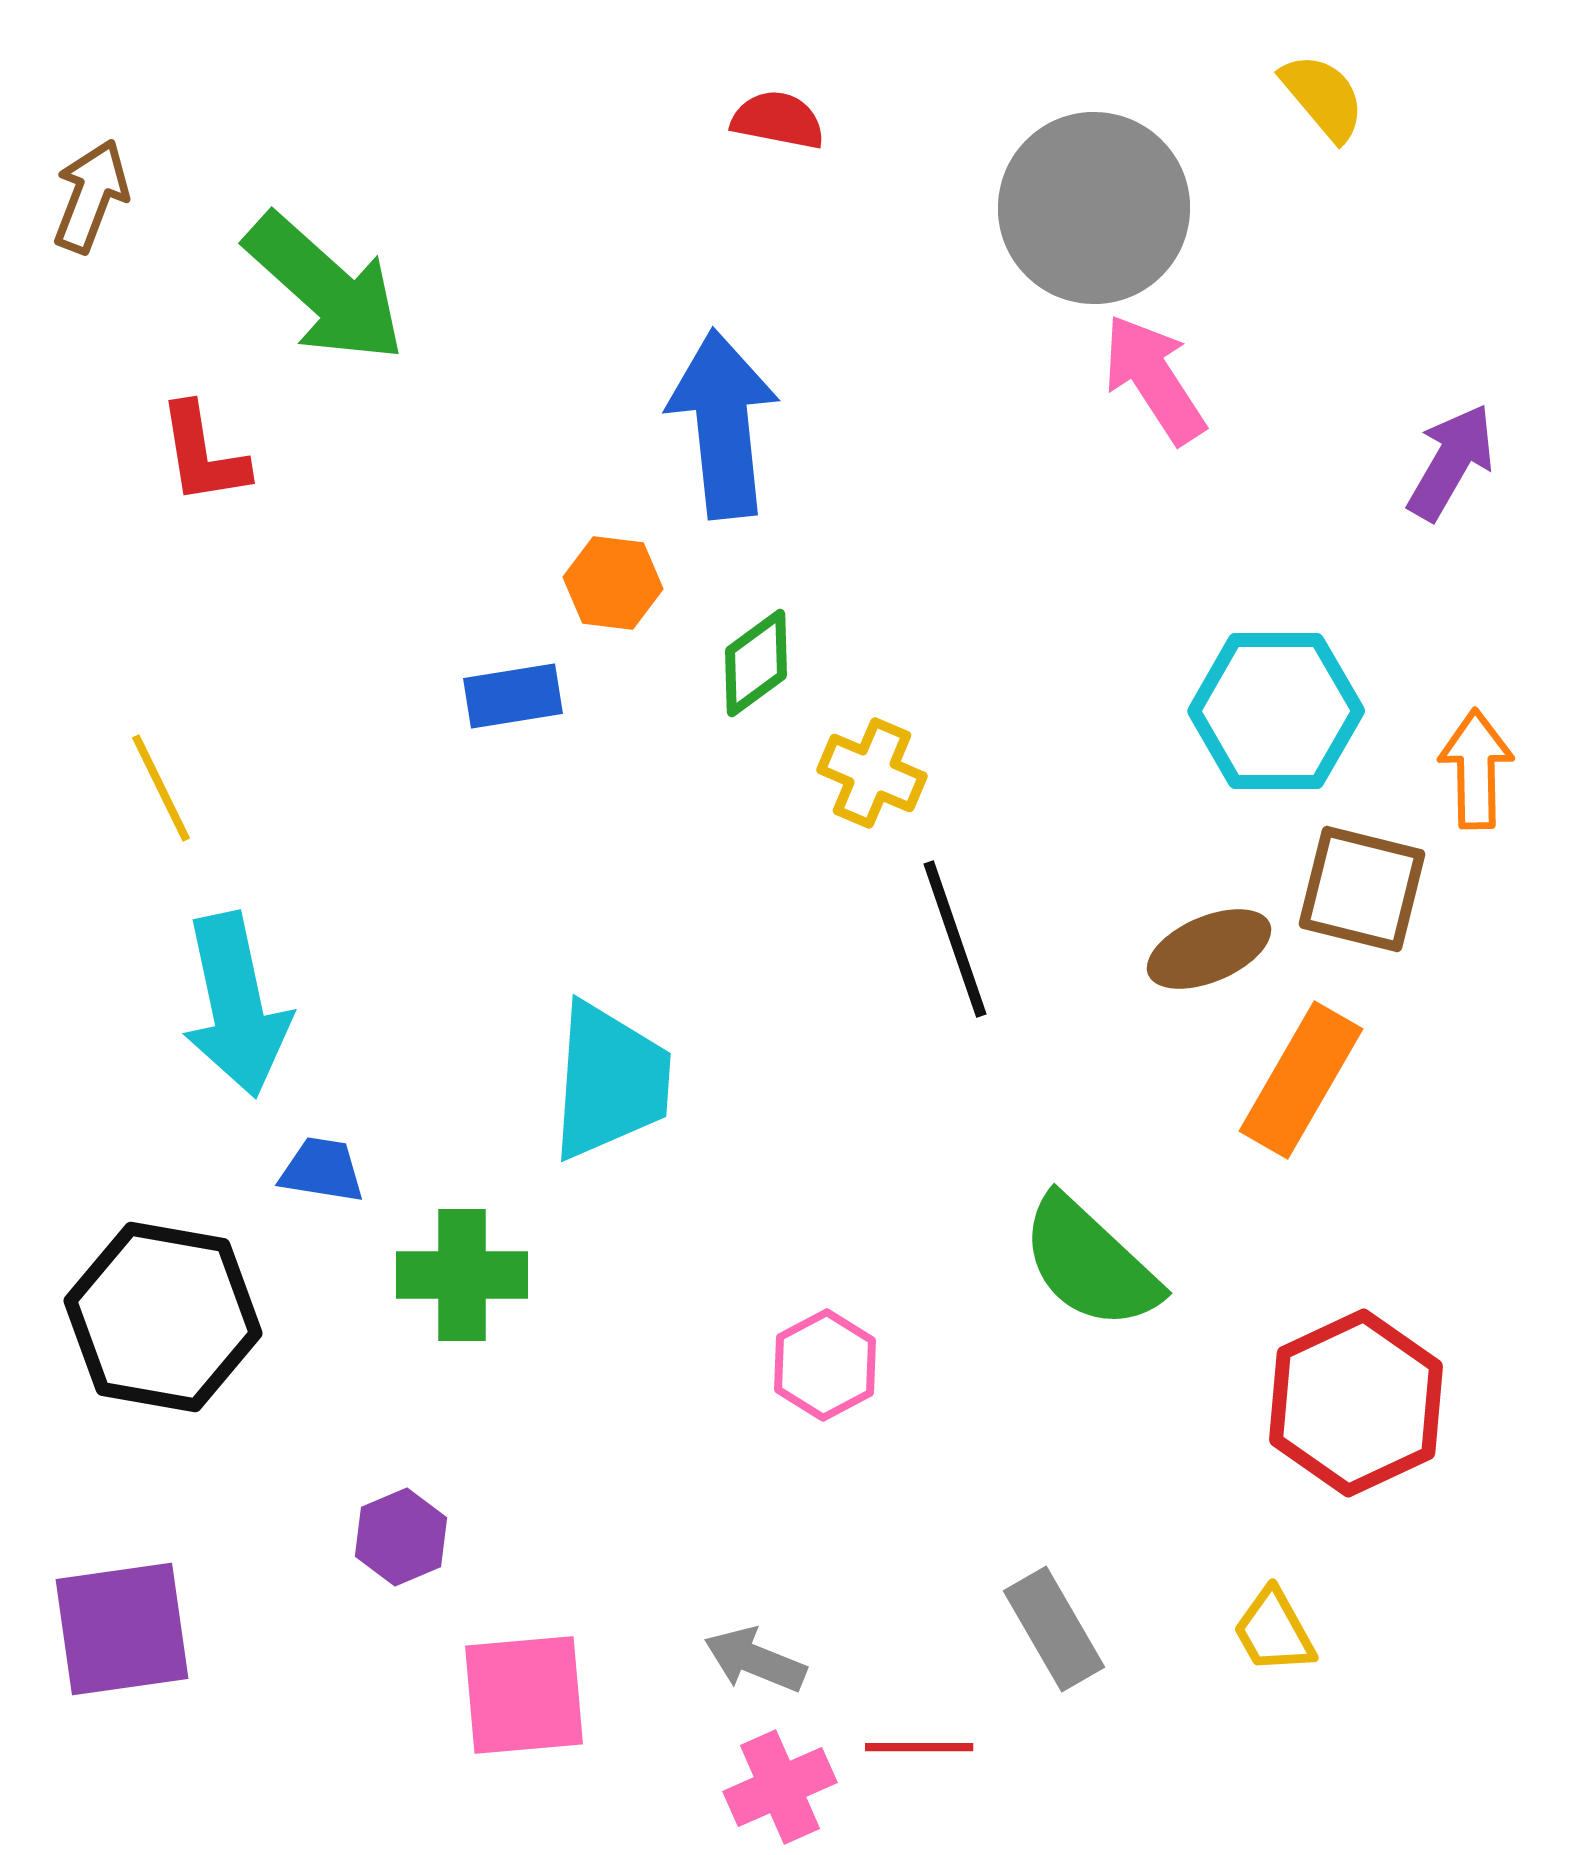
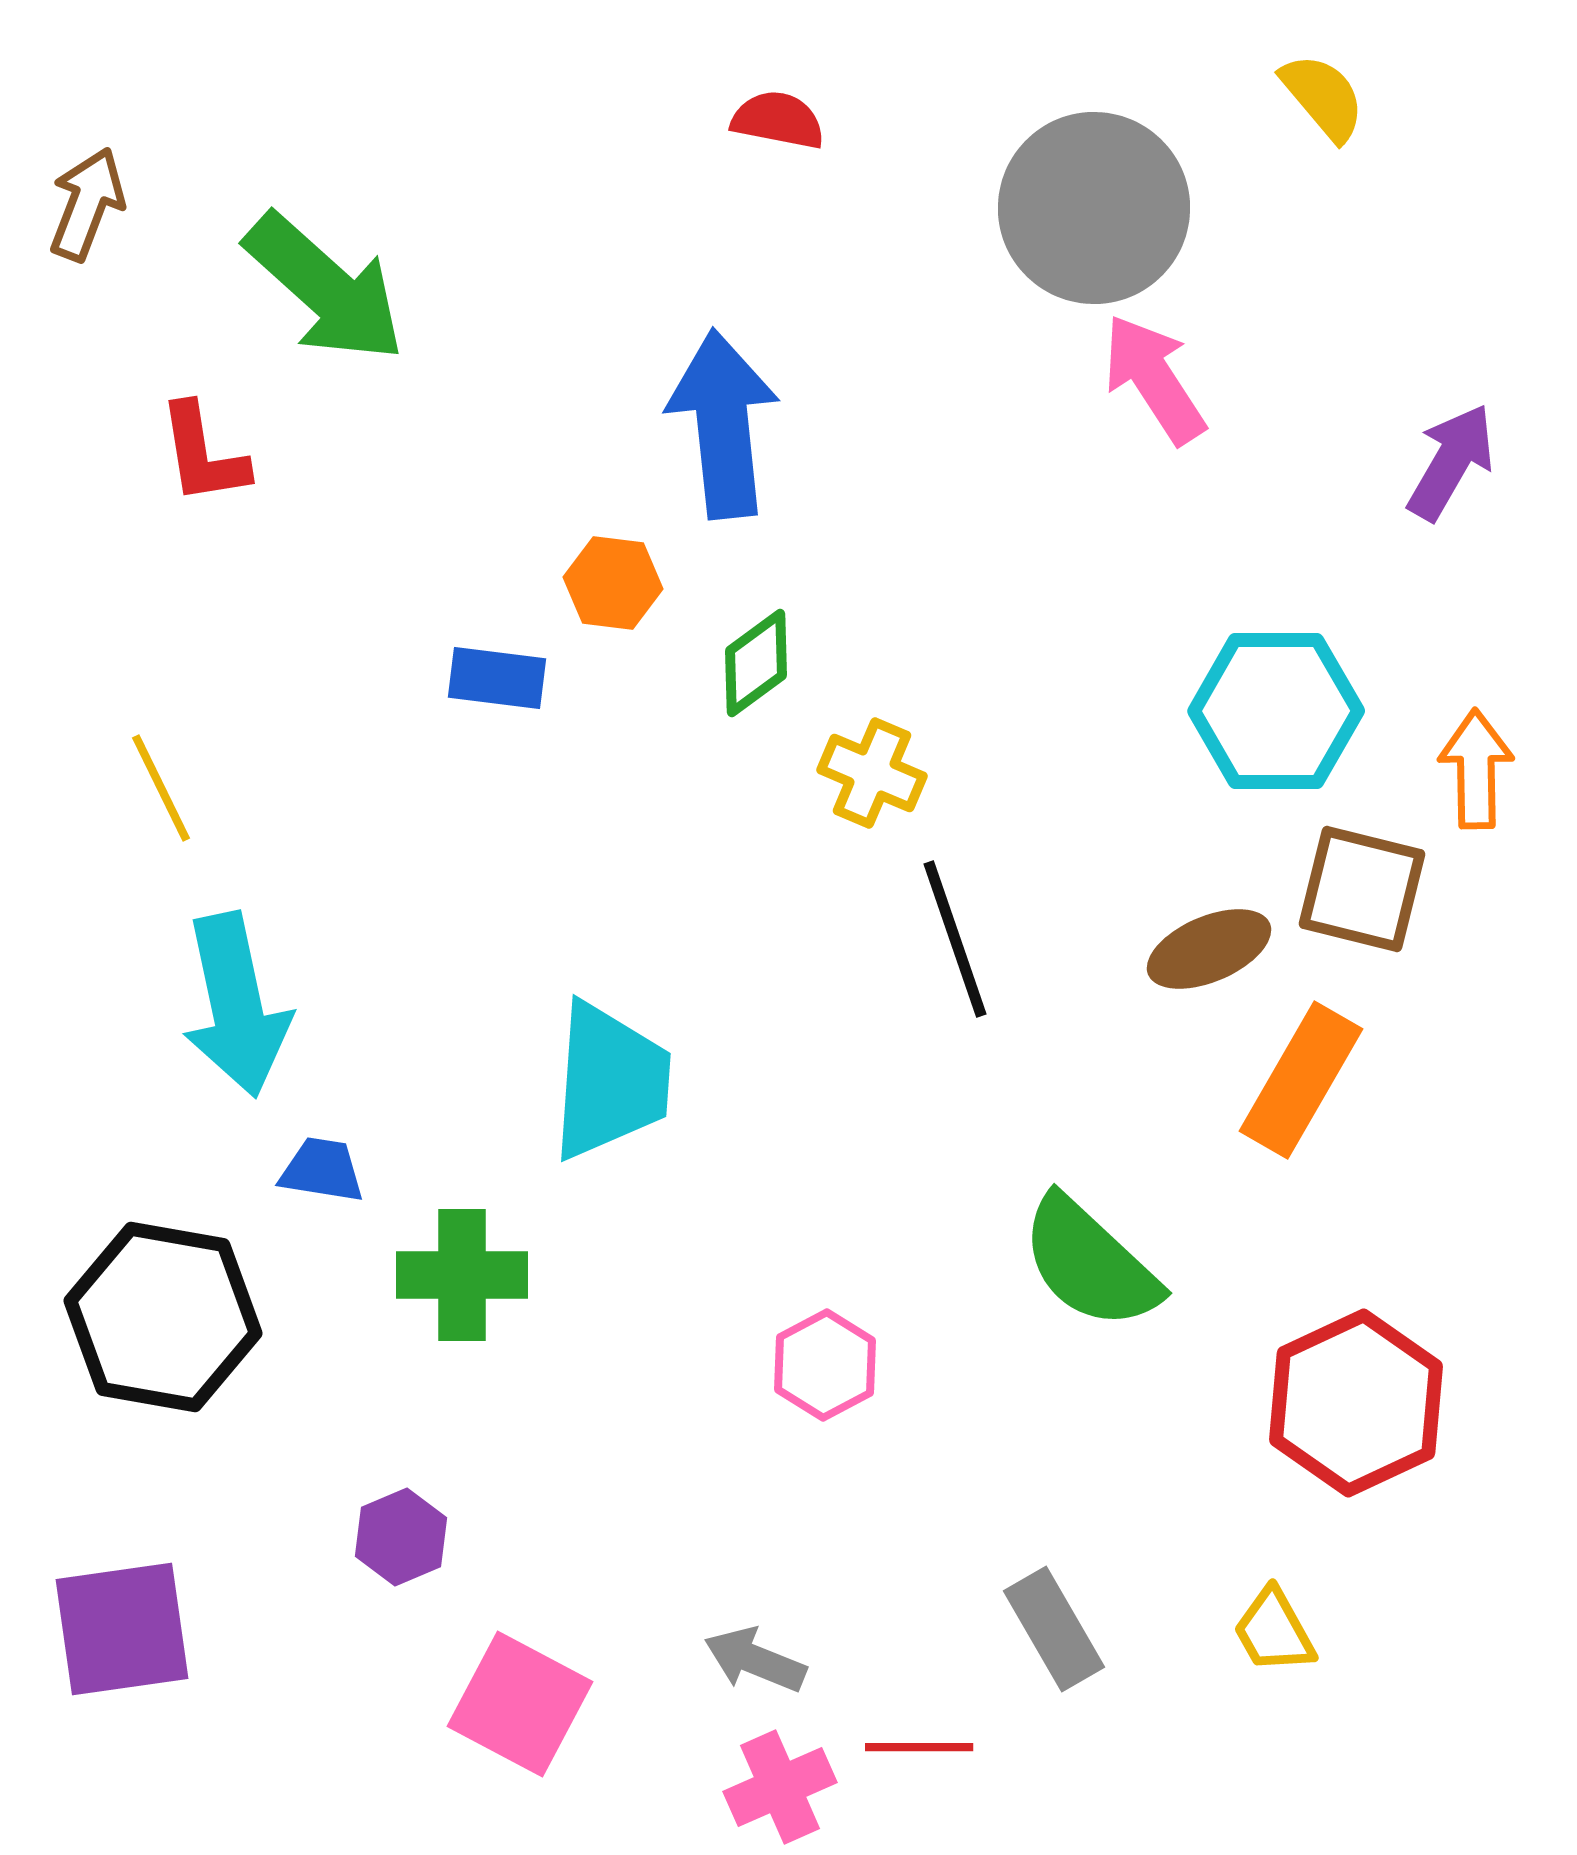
brown arrow: moved 4 px left, 8 px down
blue rectangle: moved 16 px left, 18 px up; rotated 16 degrees clockwise
pink square: moved 4 px left, 9 px down; rotated 33 degrees clockwise
